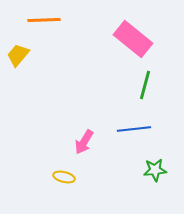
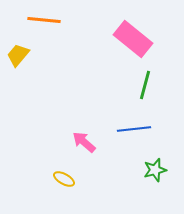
orange line: rotated 8 degrees clockwise
pink arrow: rotated 100 degrees clockwise
green star: rotated 10 degrees counterclockwise
yellow ellipse: moved 2 px down; rotated 15 degrees clockwise
